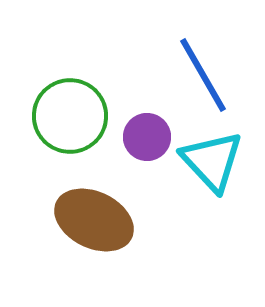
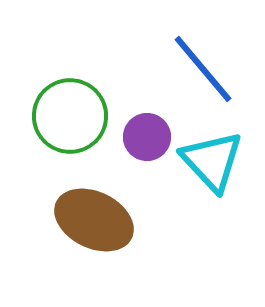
blue line: moved 6 px up; rotated 10 degrees counterclockwise
